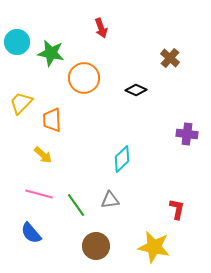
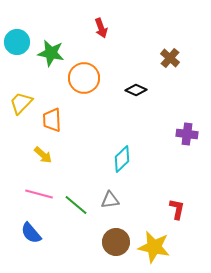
green line: rotated 15 degrees counterclockwise
brown circle: moved 20 px right, 4 px up
